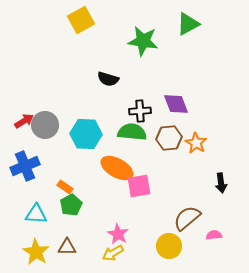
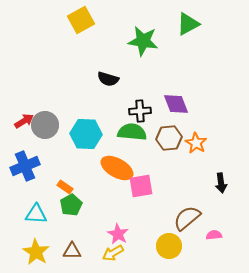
pink square: moved 2 px right
brown triangle: moved 5 px right, 4 px down
